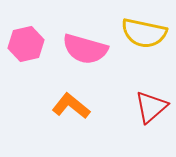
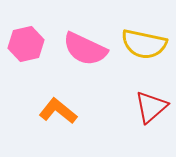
yellow semicircle: moved 11 px down
pink semicircle: rotated 9 degrees clockwise
orange L-shape: moved 13 px left, 5 px down
